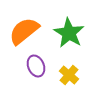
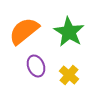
green star: moved 1 px up
